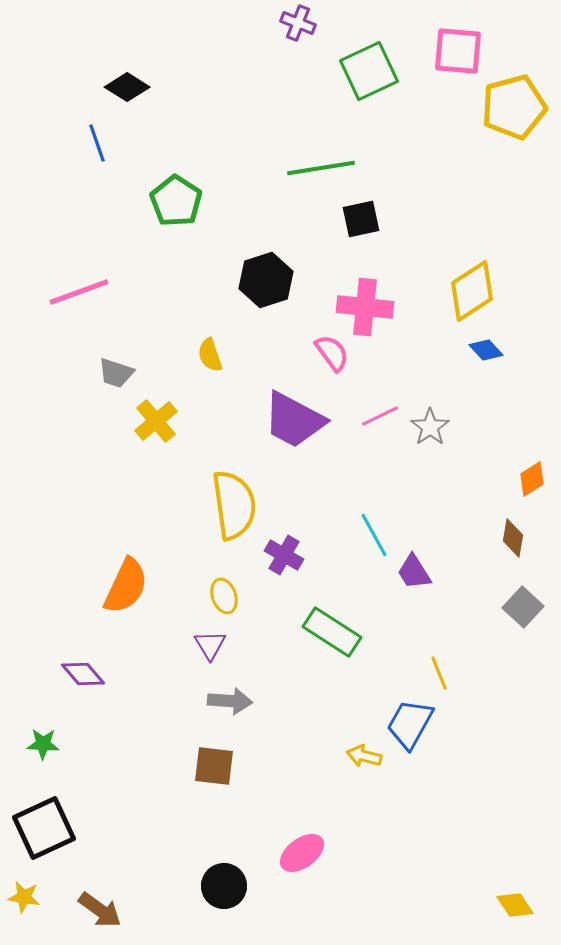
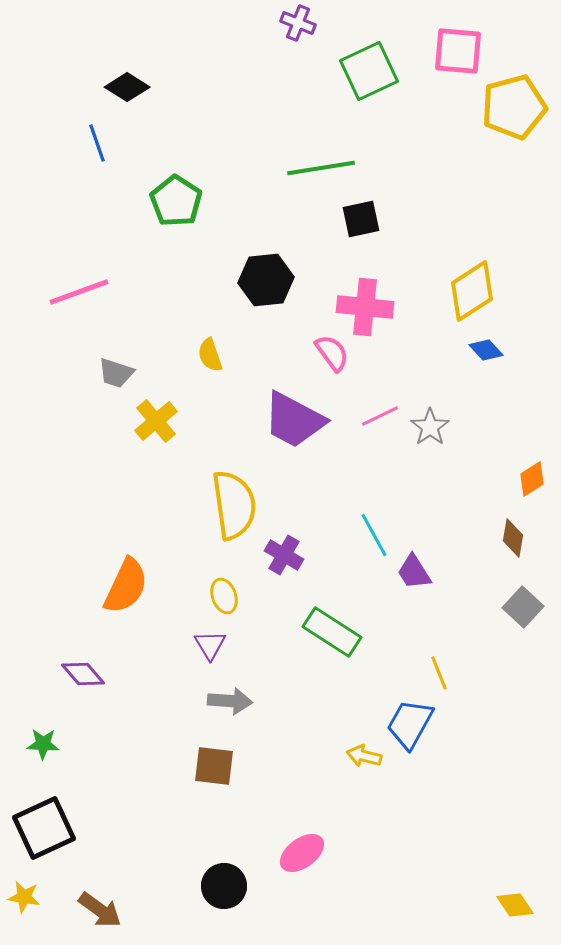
black hexagon at (266, 280): rotated 12 degrees clockwise
